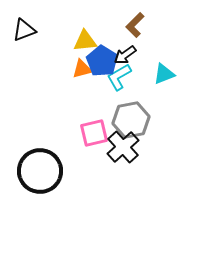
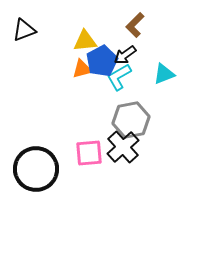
blue pentagon: rotated 12 degrees clockwise
pink square: moved 5 px left, 20 px down; rotated 8 degrees clockwise
black circle: moved 4 px left, 2 px up
